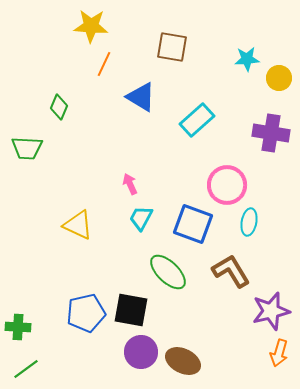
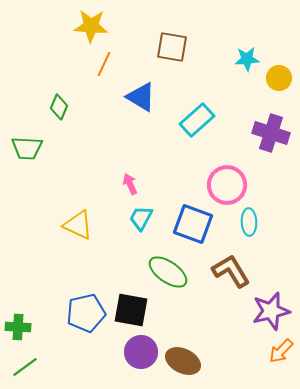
purple cross: rotated 9 degrees clockwise
cyan ellipse: rotated 12 degrees counterclockwise
green ellipse: rotated 9 degrees counterclockwise
orange arrow: moved 2 px right, 2 px up; rotated 28 degrees clockwise
green line: moved 1 px left, 2 px up
